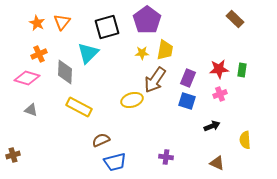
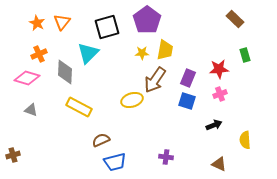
green rectangle: moved 3 px right, 15 px up; rotated 24 degrees counterclockwise
black arrow: moved 2 px right, 1 px up
brown triangle: moved 2 px right, 1 px down
